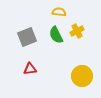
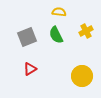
yellow cross: moved 9 px right
red triangle: rotated 24 degrees counterclockwise
